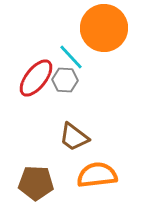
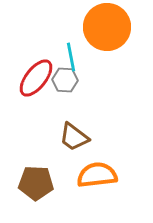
orange circle: moved 3 px right, 1 px up
cyan line: rotated 32 degrees clockwise
